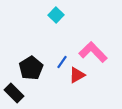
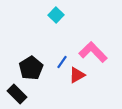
black rectangle: moved 3 px right, 1 px down
